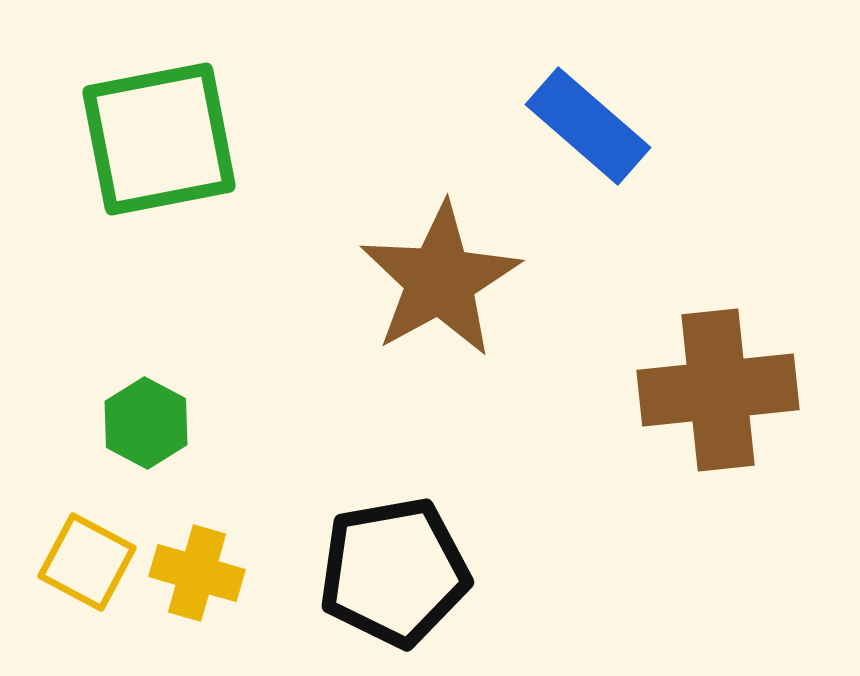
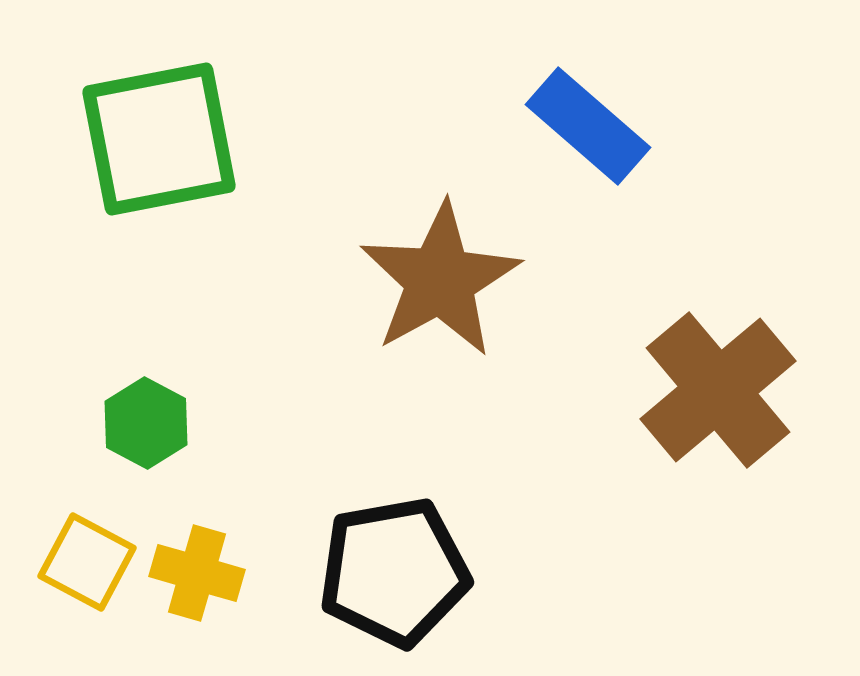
brown cross: rotated 34 degrees counterclockwise
